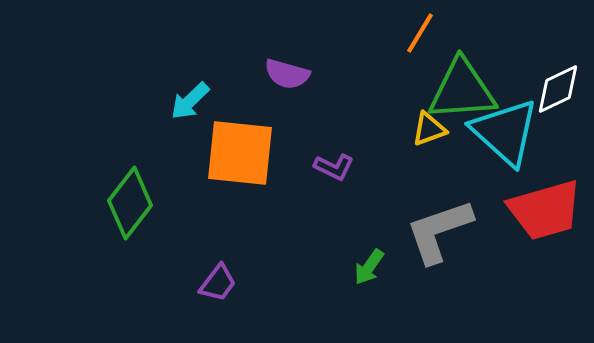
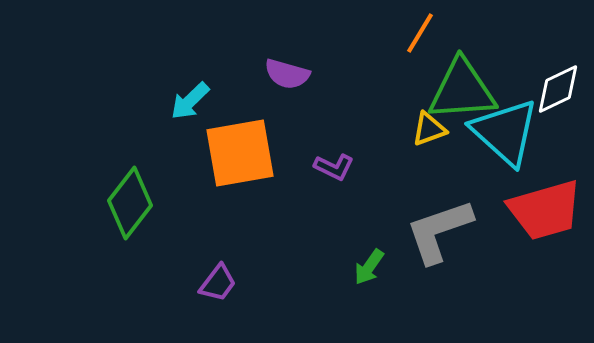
orange square: rotated 16 degrees counterclockwise
